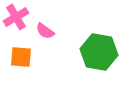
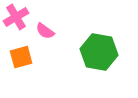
orange square: rotated 20 degrees counterclockwise
